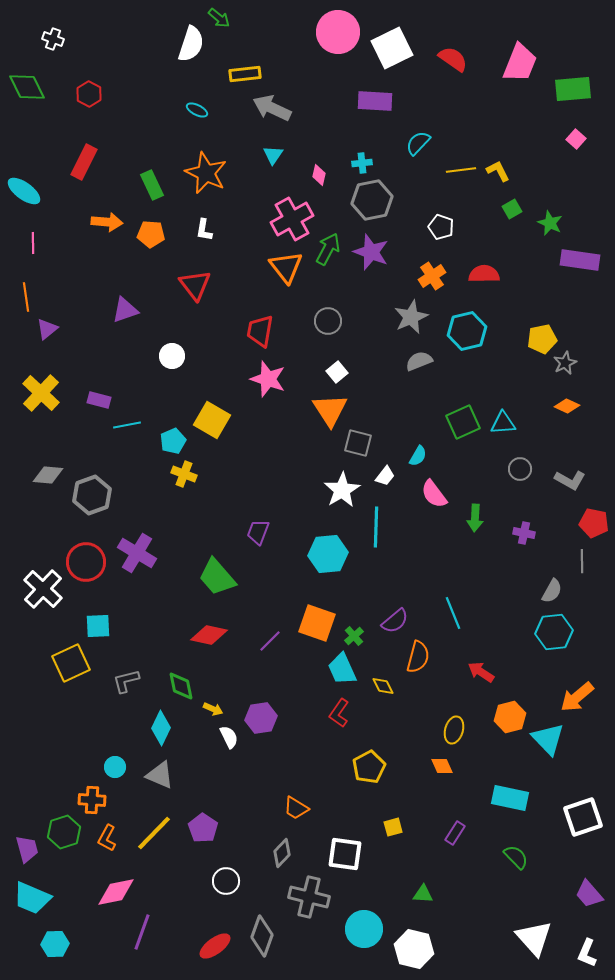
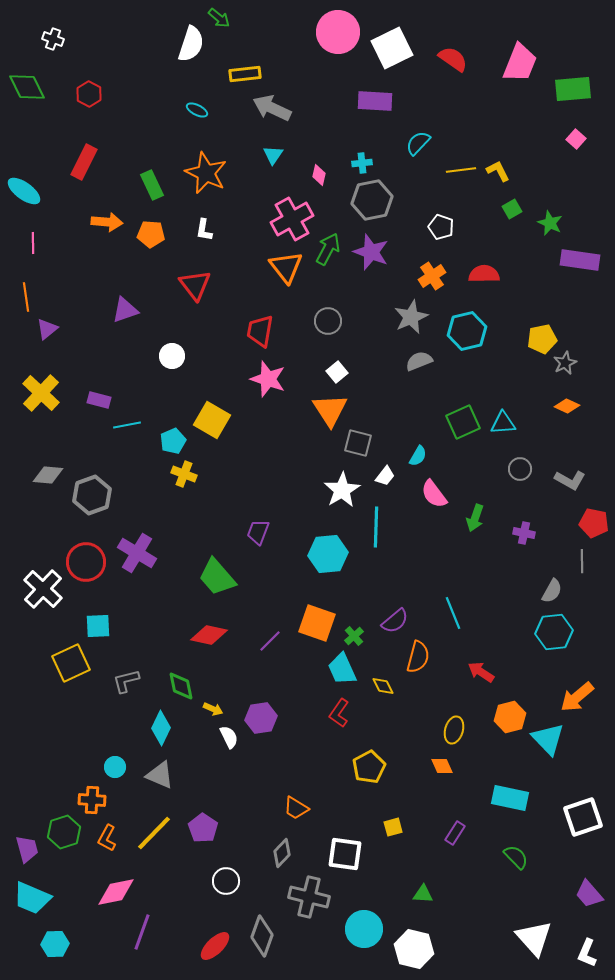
green arrow at (475, 518): rotated 16 degrees clockwise
red ellipse at (215, 946): rotated 8 degrees counterclockwise
